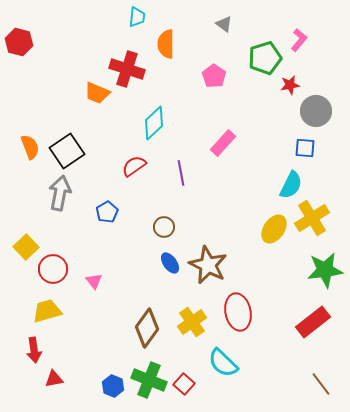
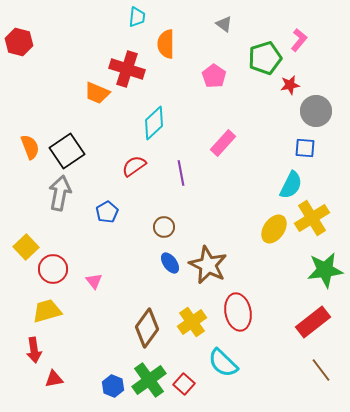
green cross at (149, 380): rotated 32 degrees clockwise
brown line at (321, 384): moved 14 px up
